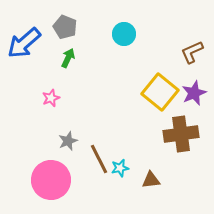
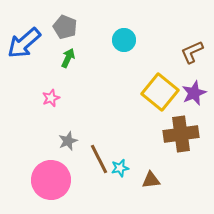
cyan circle: moved 6 px down
